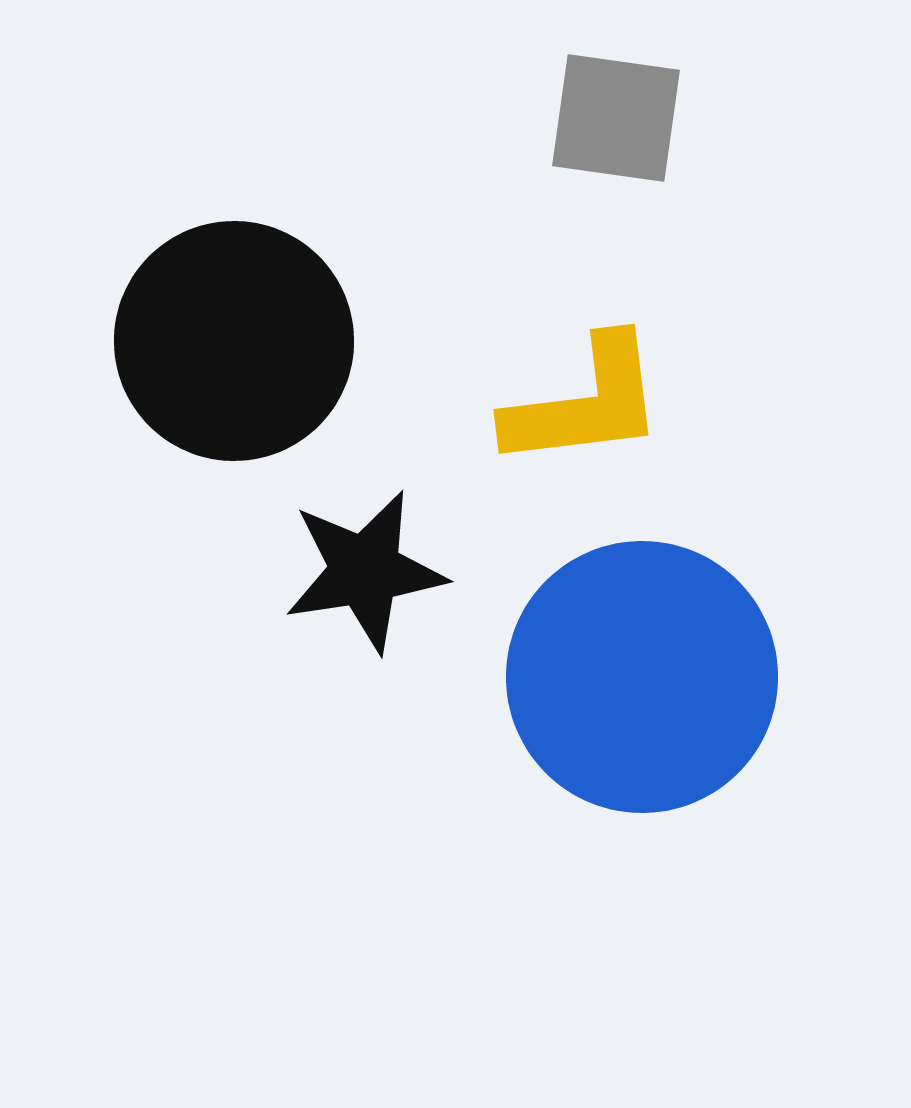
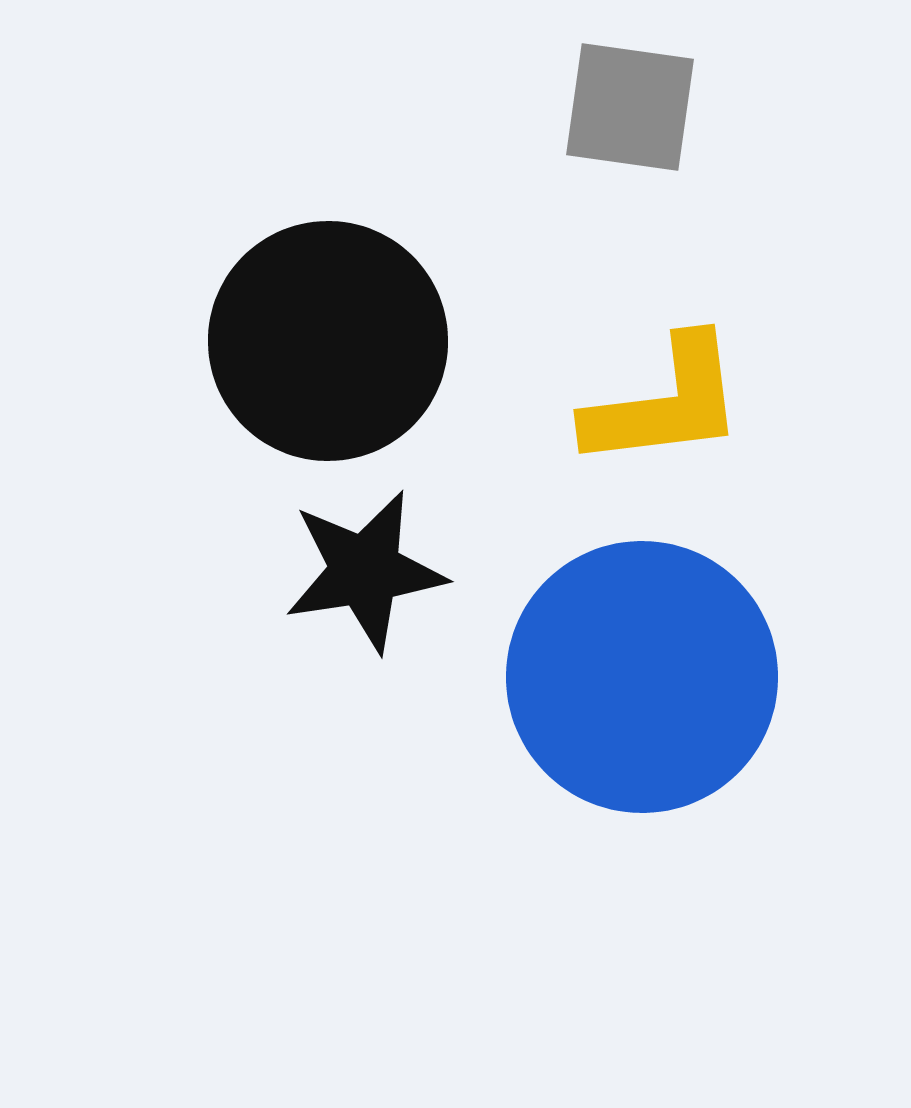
gray square: moved 14 px right, 11 px up
black circle: moved 94 px right
yellow L-shape: moved 80 px right
